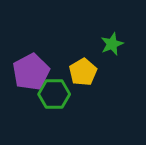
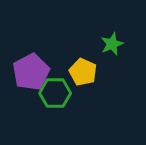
yellow pentagon: rotated 16 degrees counterclockwise
green hexagon: moved 1 px right, 1 px up
